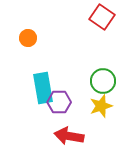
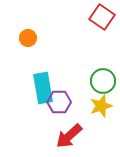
red arrow: rotated 52 degrees counterclockwise
